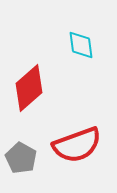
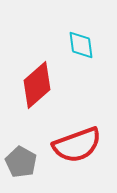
red diamond: moved 8 px right, 3 px up
gray pentagon: moved 4 px down
